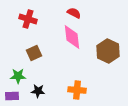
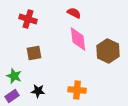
pink diamond: moved 6 px right, 2 px down
brown square: rotated 14 degrees clockwise
green star: moved 4 px left; rotated 21 degrees clockwise
purple rectangle: rotated 32 degrees counterclockwise
